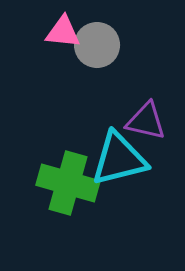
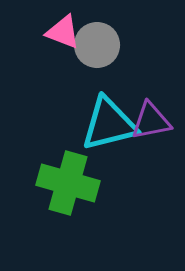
pink triangle: rotated 15 degrees clockwise
purple triangle: moved 5 px right; rotated 24 degrees counterclockwise
cyan triangle: moved 10 px left, 35 px up
